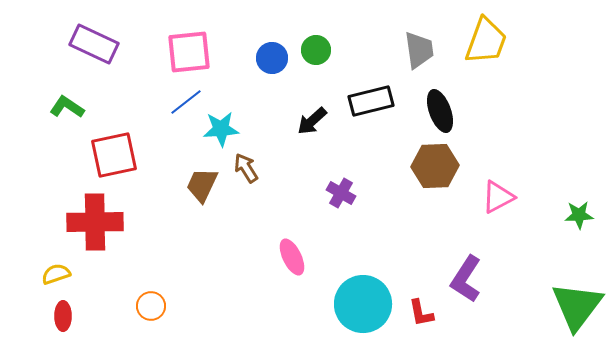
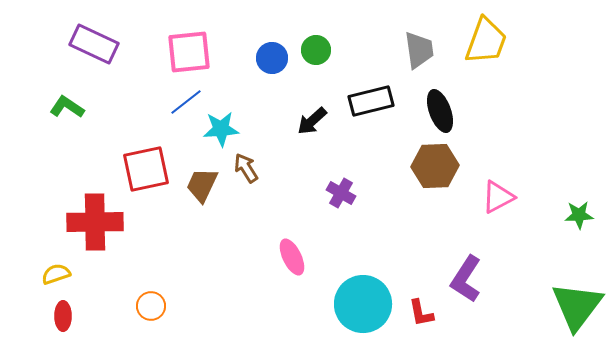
red square: moved 32 px right, 14 px down
